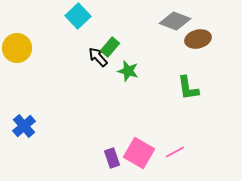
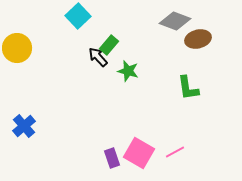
green rectangle: moved 1 px left, 2 px up
